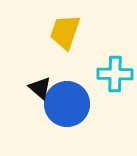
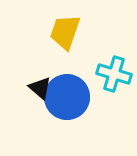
cyan cross: moved 1 px left; rotated 16 degrees clockwise
blue circle: moved 7 px up
